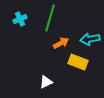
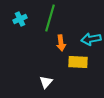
cyan arrow: moved 1 px right
orange arrow: rotated 112 degrees clockwise
yellow rectangle: rotated 18 degrees counterclockwise
white triangle: rotated 24 degrees counterclockwise
